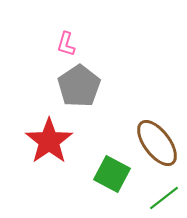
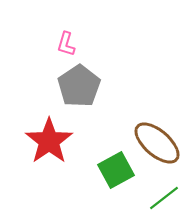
brown ellipse: rotated 12 degrees counterclockwise
green square: moved 4 px right, 4 px up; rotated 33 degrees clockwise
